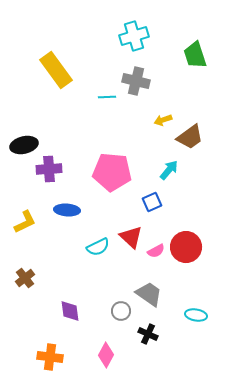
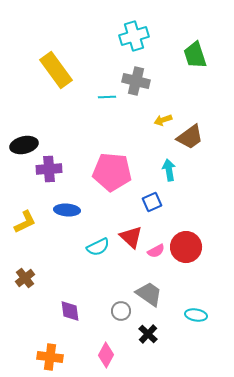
cyan arrow: rotated 50 degrees counterclockwise
black cross: rotated 18 degrees clockwise
